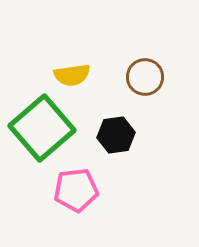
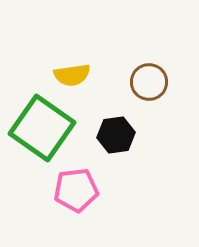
brown circle: moved 4 px right, 5 px down
green square: rotated 14 degrees counterclockwise
